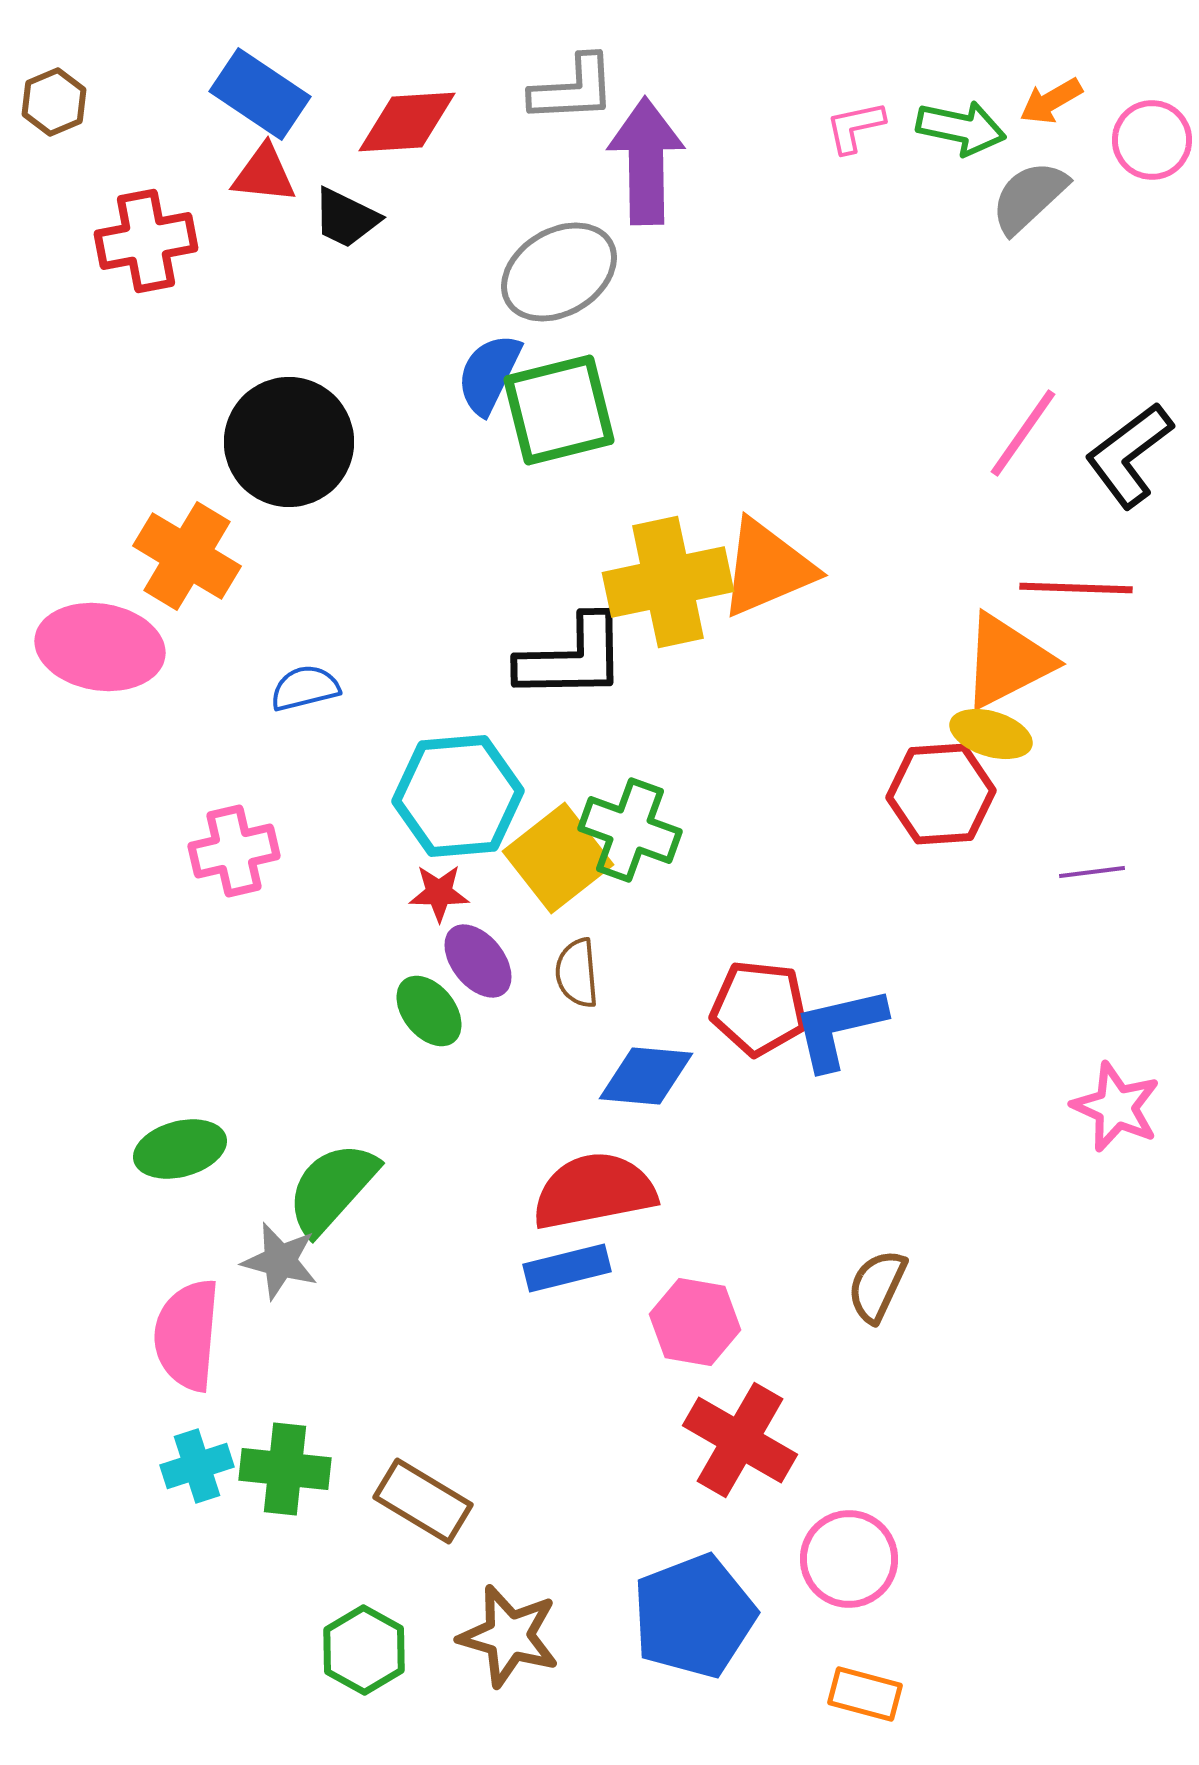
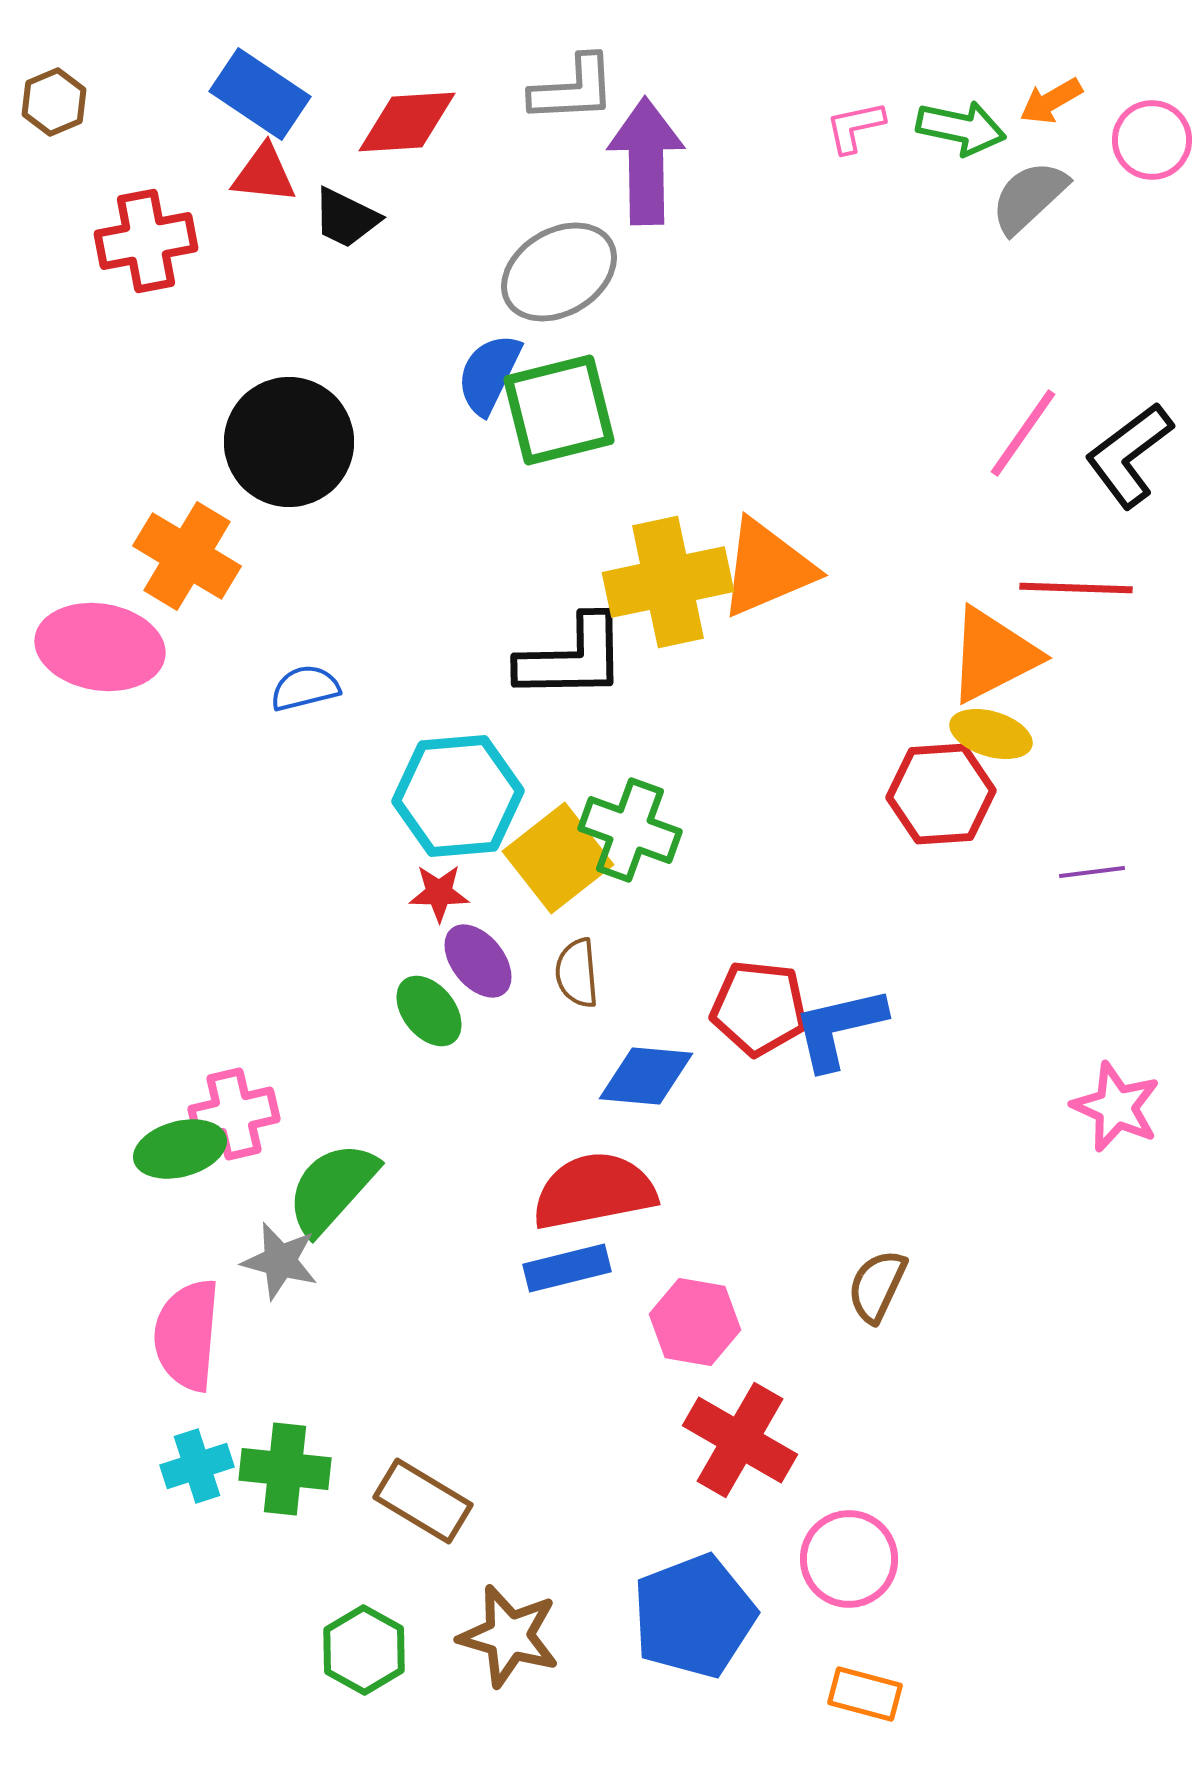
orange triangle at (1007, 661): moved 14 px left, 6 px up
pink cross at (234, 851): moved 263 px down
